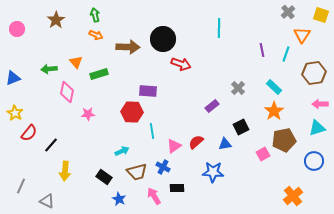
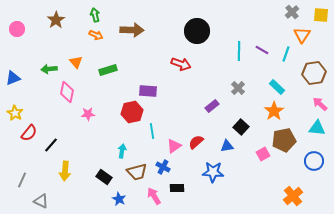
gray cross at (288, 12): moved 4 px right
yellow square at (321, 15): rotated 14 degrees counterclockwise
cyan line at (219, 28): moved 20 px right, 23 px down
black circle at (163, 39): moved 34 px right, 8 px up
brown arrow at (128, 47): moved 4 px right, 17 px up
purple line at (262, 50): rotated 48 degrees counterclockwise
green rectangle at (99, 74): moved 9 px right, 4 px up
cyan rectangle at (274, 87): moved 3 px right
pink arrow at (320, 104): rotated 42 degrees clockwise
red hexagon at (132, 112): rotated 15 degrees counterclockwise
black square at (241, 127): rotated 21 degrees counterclockwise
cyan triangle at (317, 128): rotated 24 degrees clockwise
blue triangle at (225, 144): moved 2 px right, 2 px down
cyan arrow at (122, 151): rotated 56 degrees counterclockwise
gray line at (21, 186): moved 1 px right, 6 px up
gray triangle at (47, 201): moved 6 px left
